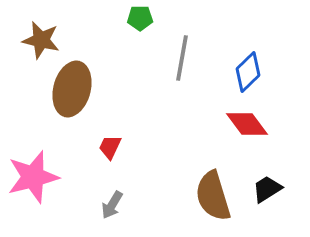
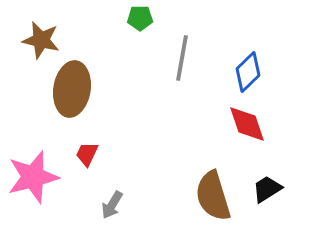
brown ellipse: rotated 6 degrees counterclockwise
red diamond: rotated 18 degrees clockwise
red trapezoid: moved 23 px left, 7 px down
